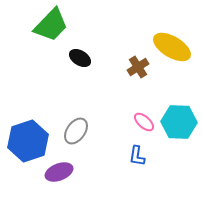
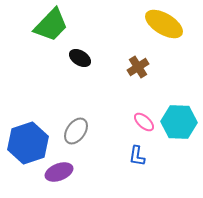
yellow ellipse: moved 8 px left, 23 px up
blue hexagon: moved 2 px down
